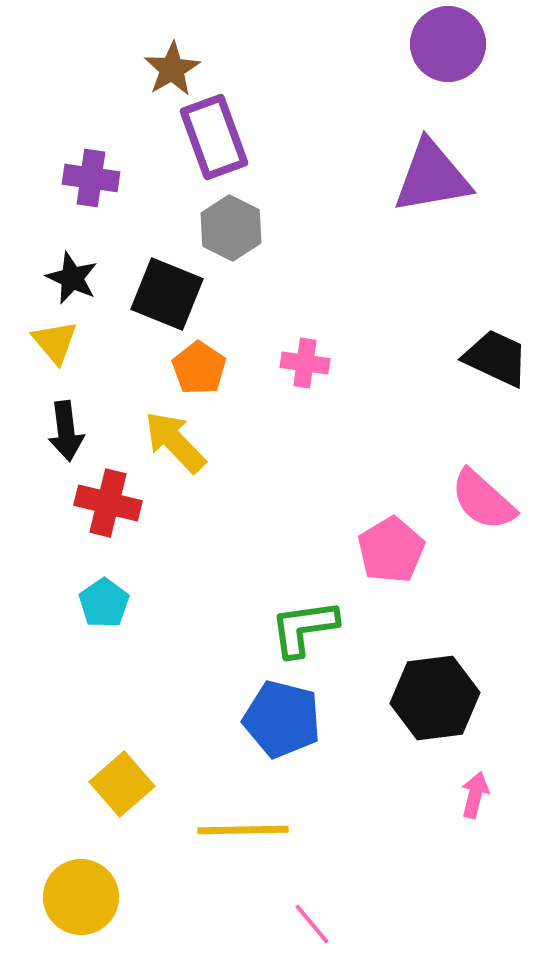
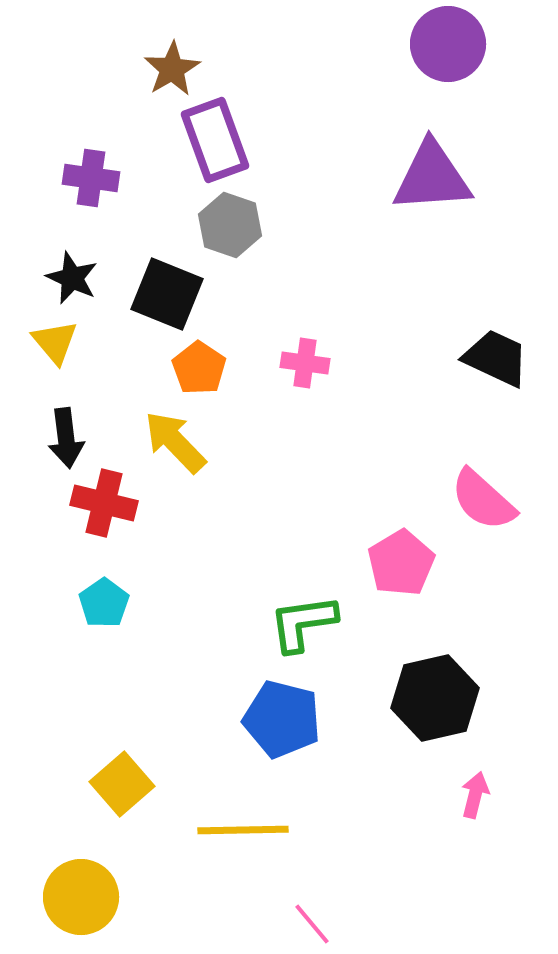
purple rectangle: moved 1 px right, 3 px down
purple triangle: rotated 6 degrees clockwise
gray hexagon: moved 1 px left, 3 px up; rotated 8 degrees counterclockwise
black arrow: moved 7 px down
red cross: moved 4 px left
pink pentagon: moved 10 px right, 13 px down
green L-shape: moved 1 px left, 5 px up
black hexagon: rotated 6 degrees counterclockwise
